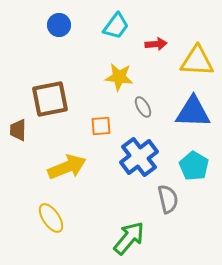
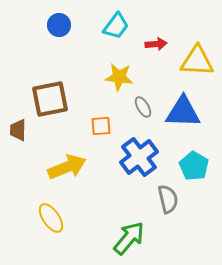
blue triangle: moved 10 px left
